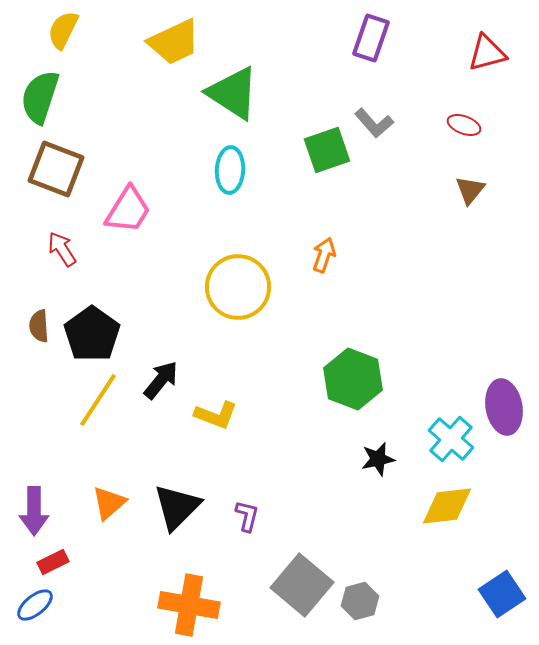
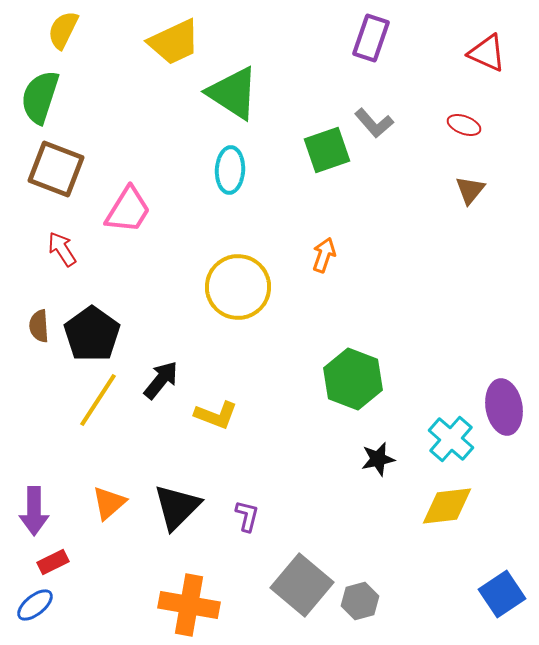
red triangle: rotated 39 degrees clockwise
